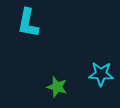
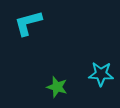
cyan L-shape: rotated 64 degrees clockwise
